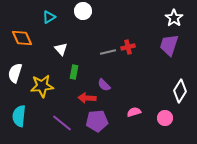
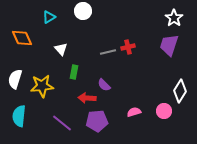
white semicircle: moved 6 px down
pink circle: moved 1 px left, 7 px up
